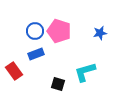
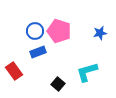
blue rectangle: moved 2 px right, 2 px up
cyan L-shape: moved 2 px right
black square: rotated 24 degrees clockwise
